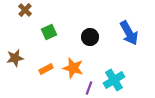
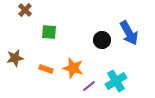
green square: rotated 28 degrees clockwise
black circle: moved 12 px right, 3 px down
orange rectangle: rotated 48 degrees clockwise
cyan cross: moved 2 px right, 1 px down
purple line: moved 2 px up; rotated 32 degrees clockwise
